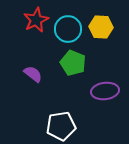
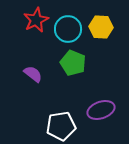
purple ellipse: moved 4 px left, 19 px down; rotated 12 degrees counterclockwise
